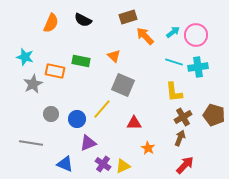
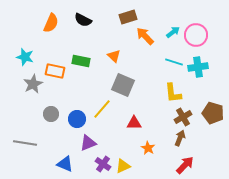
yellow L-shape: moved 1 px left, 1 px down
brown pentagon: moved 1 px left, 2 px up
gray line: moved 6 px left
